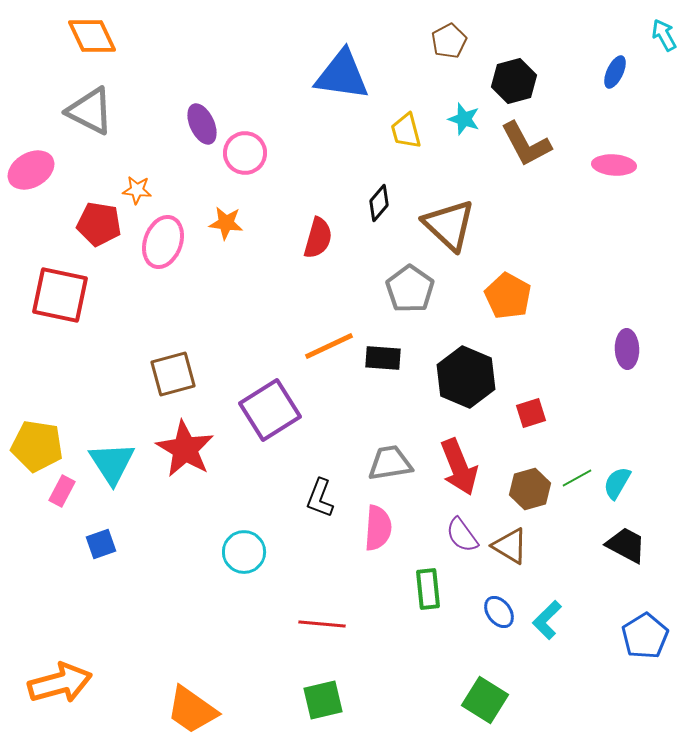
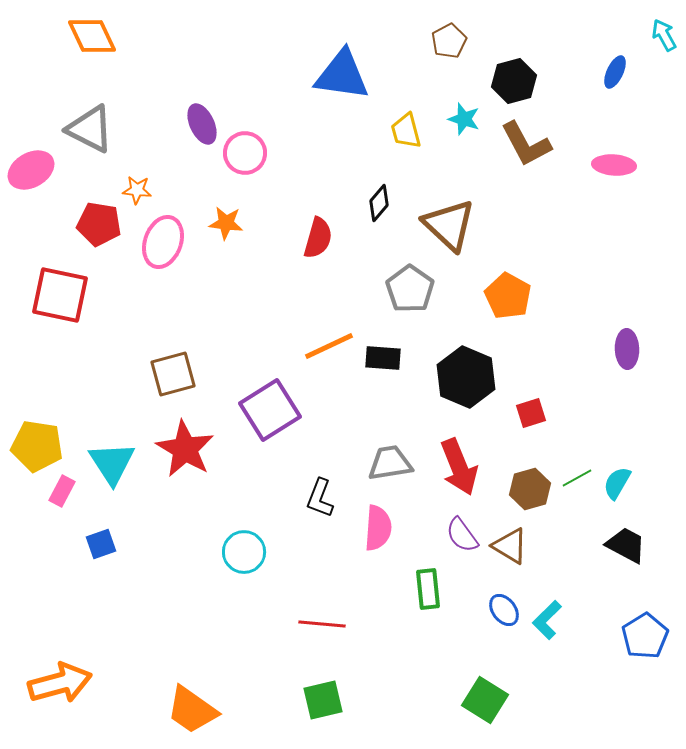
gray triangle at (90, 111): moved 18 px down
blue ellipse at (499, 612): moved 5 px right, 2 px up
